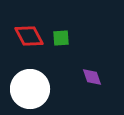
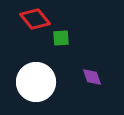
red diamond: moved 6 px right, 17 px up; rotated 12 degrees counterclockwise
white circle: moved 6 px right, 7 px up
